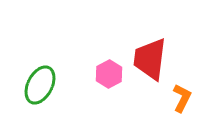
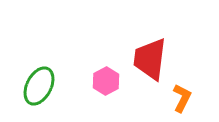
pink hexagon: moved 3 px left, 7 px down
green ellipse: moved 1 px left, 1 px down
